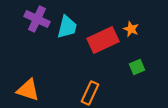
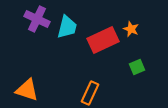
orange triangle: moved 1 px left
